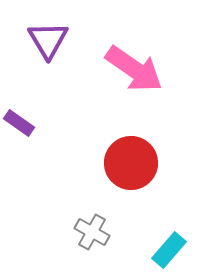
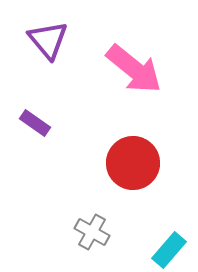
purple triangle: rotated 9 degrees counterclockwise
pink arrow: rotated 4 degrees clockwise
purple rectangle: moved 16 px right
red circle: moved 2 px right
